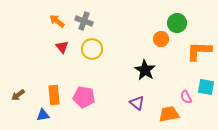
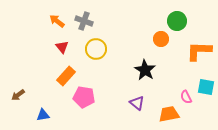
green circle: moved 2 px up
yellow circle: moved 4 px right
orange rectangle: moved 12 px right, 19 px up; rotated 48 degrees clockwise
